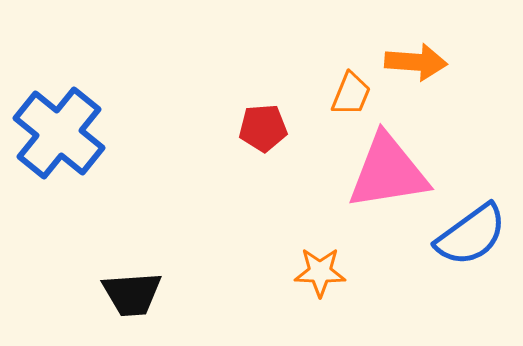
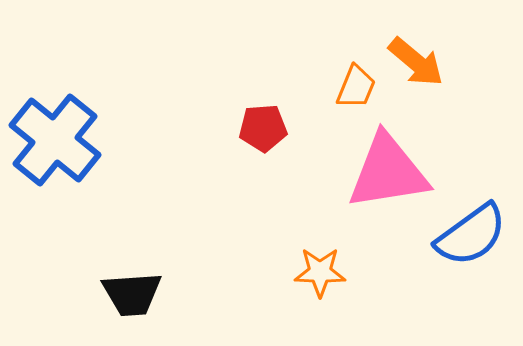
orange arrow: rotated 36 degrees clockwise
orange trapezoid: moved 5 px right, 7 px up
blue cross: moved 4 px left, 7 px down
